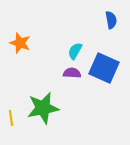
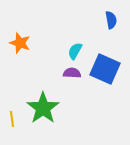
blue square: moved 1 px right, 1 px down
green star: rotated 24 degrees counterclockwise
yellow line: moved 1 px right, 1 px down
